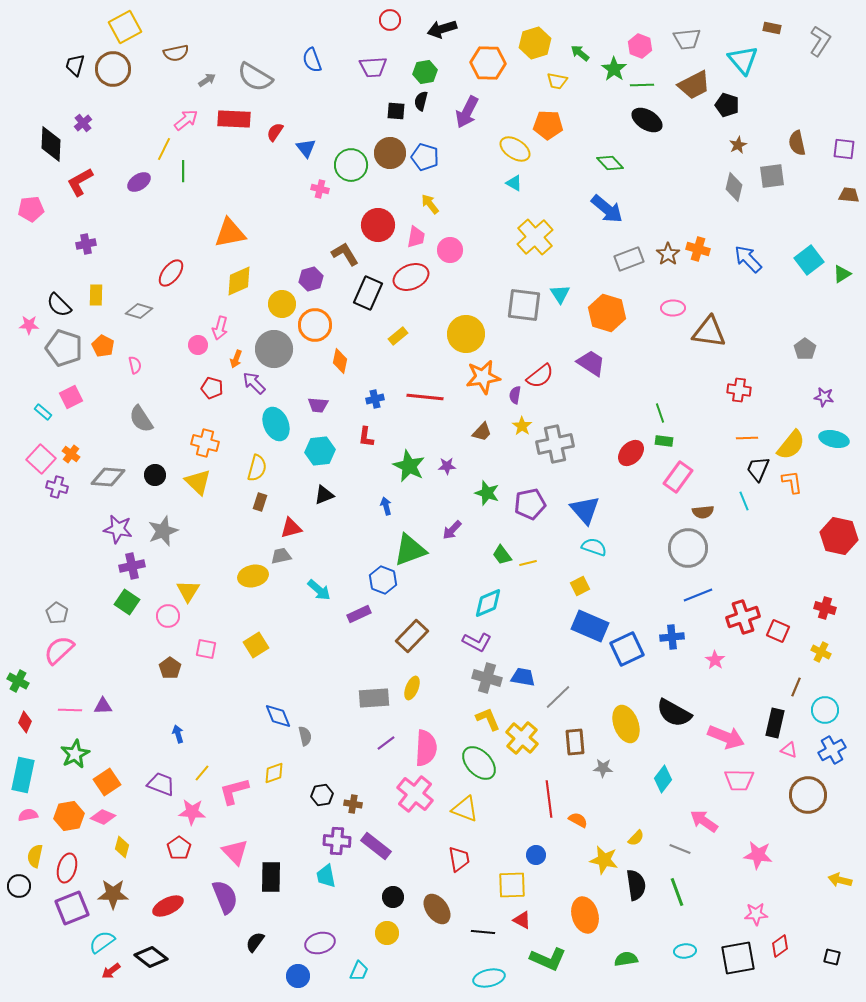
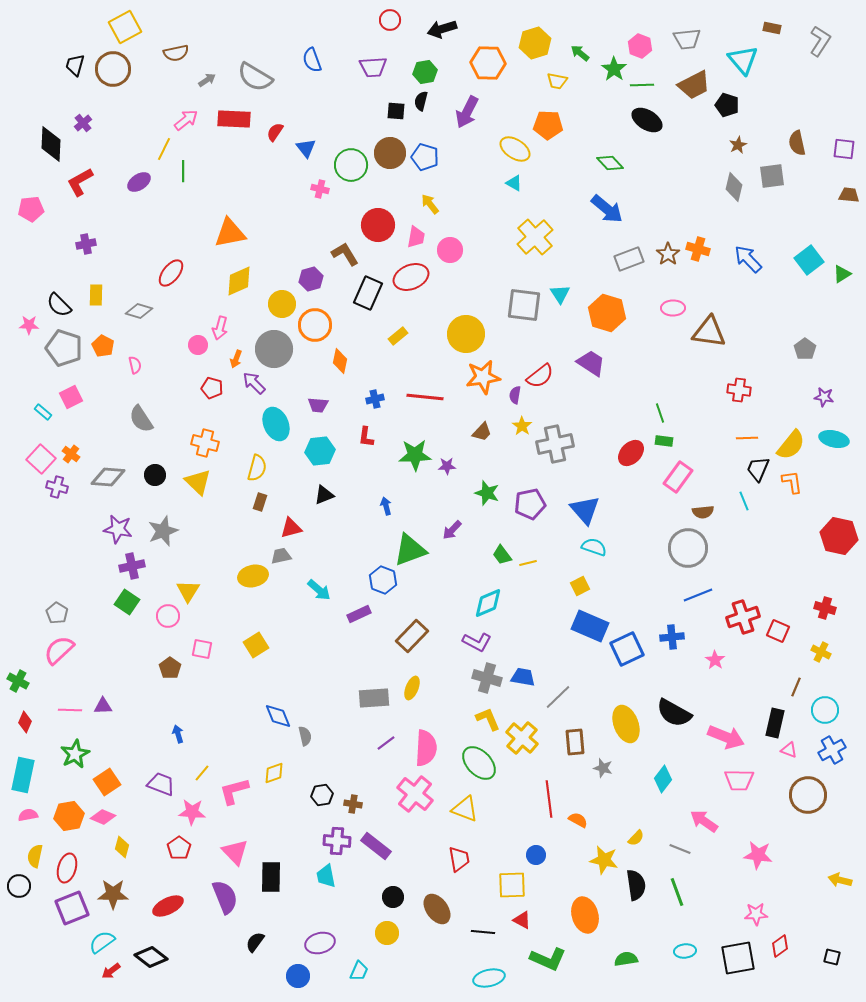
green star at (409, 466): moved 6 px right, 11 px up; rotated 28 degrees counterclockwise
pink square at (206, 649): moved 4 px left
gray star at (603, 768): rotated 12 degrees clockwise
